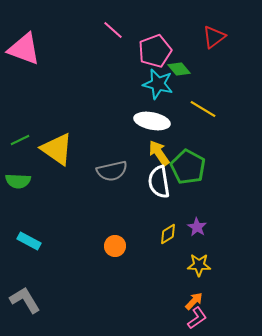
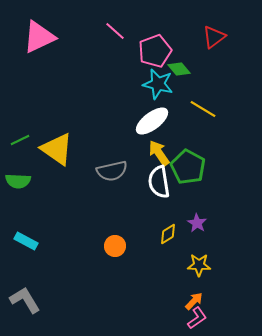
pink line: moved 2 px right, 1 px down
pink triangle: moved 15 px right, 12 px up; rotated 45 degrees counterclockwise
white ellipse: rotated 48 degrees counterclockwise
purple star: moved 4 px up
cyan rectangle: moved 3 px left
